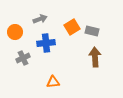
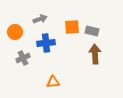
orange square: rotated 28 degrees clockwise
brown arrow: moved 3 px up
